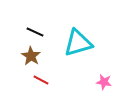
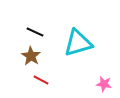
pink star: moved 2 px down
